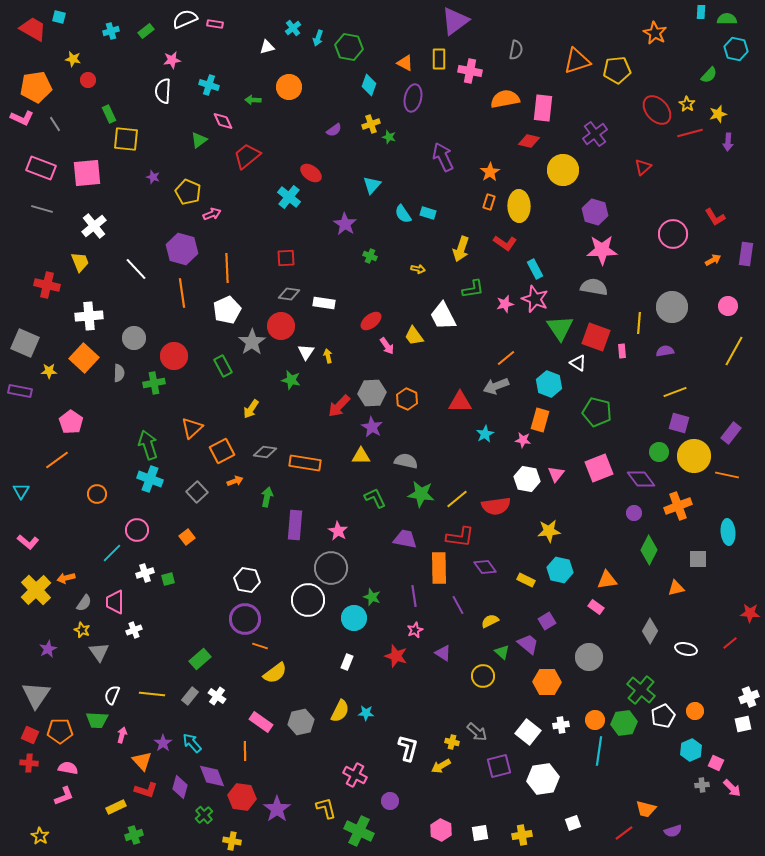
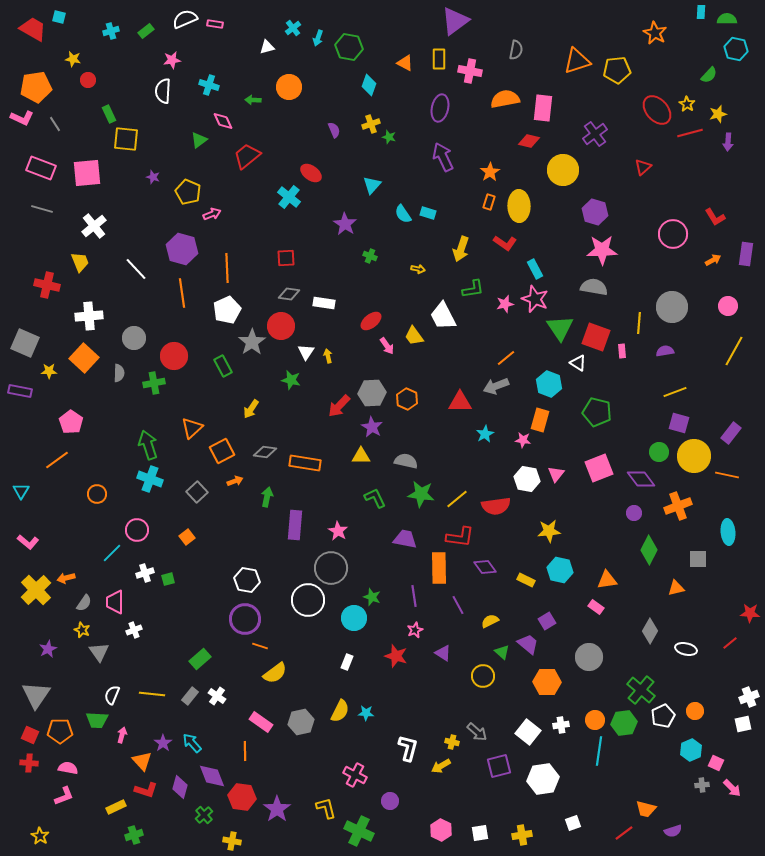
purple ellipse at (413, 98): moved 27 px right, 10 px down
purple semicircle at (334, 130): rotated 77 degrees counterclockwise
